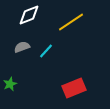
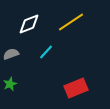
white diamond: moved 9 px down
gray semicircle: moved 11 px left, 7 px down
cyan line: moved 1 px down
red rectangle: moved 2 px right
